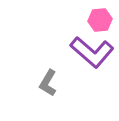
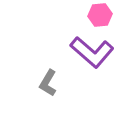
pink hexagon: moved 5 px up
